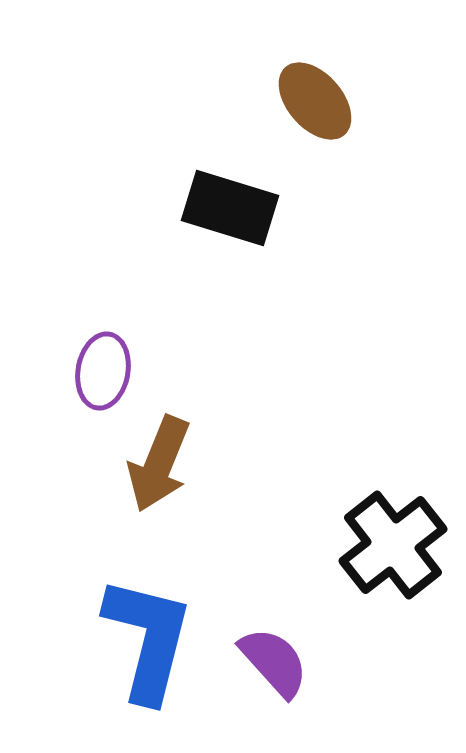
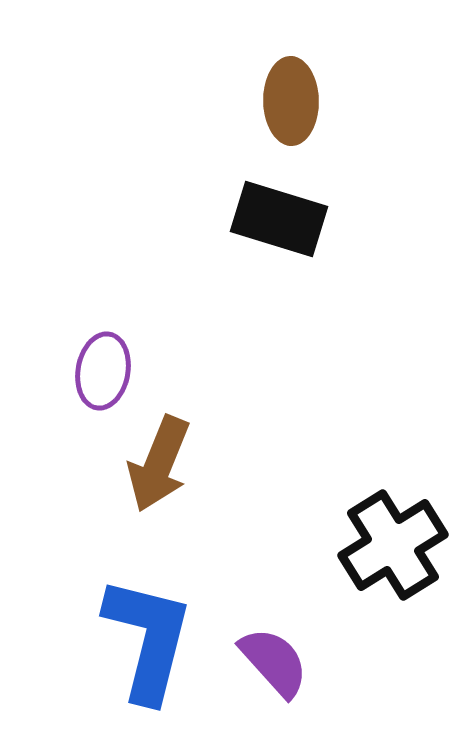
brown ellipse: moved 24 px left; rotated 40 degrees clockwise
black rectangle: moved 49 px right, 11 px down
black cross: rotated 6 degrees clockwise
